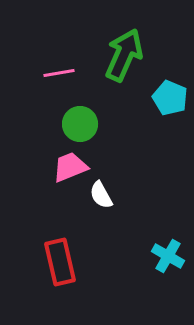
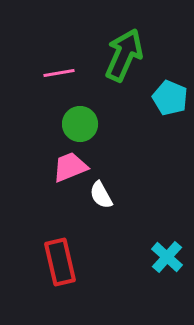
cyan cross: moved 1 px left, 1 px down; rotated 12 degrees clockwise
